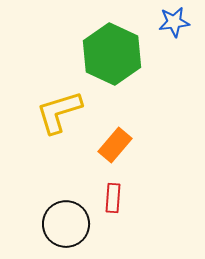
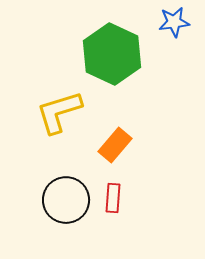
black circle: moved 24 px up
